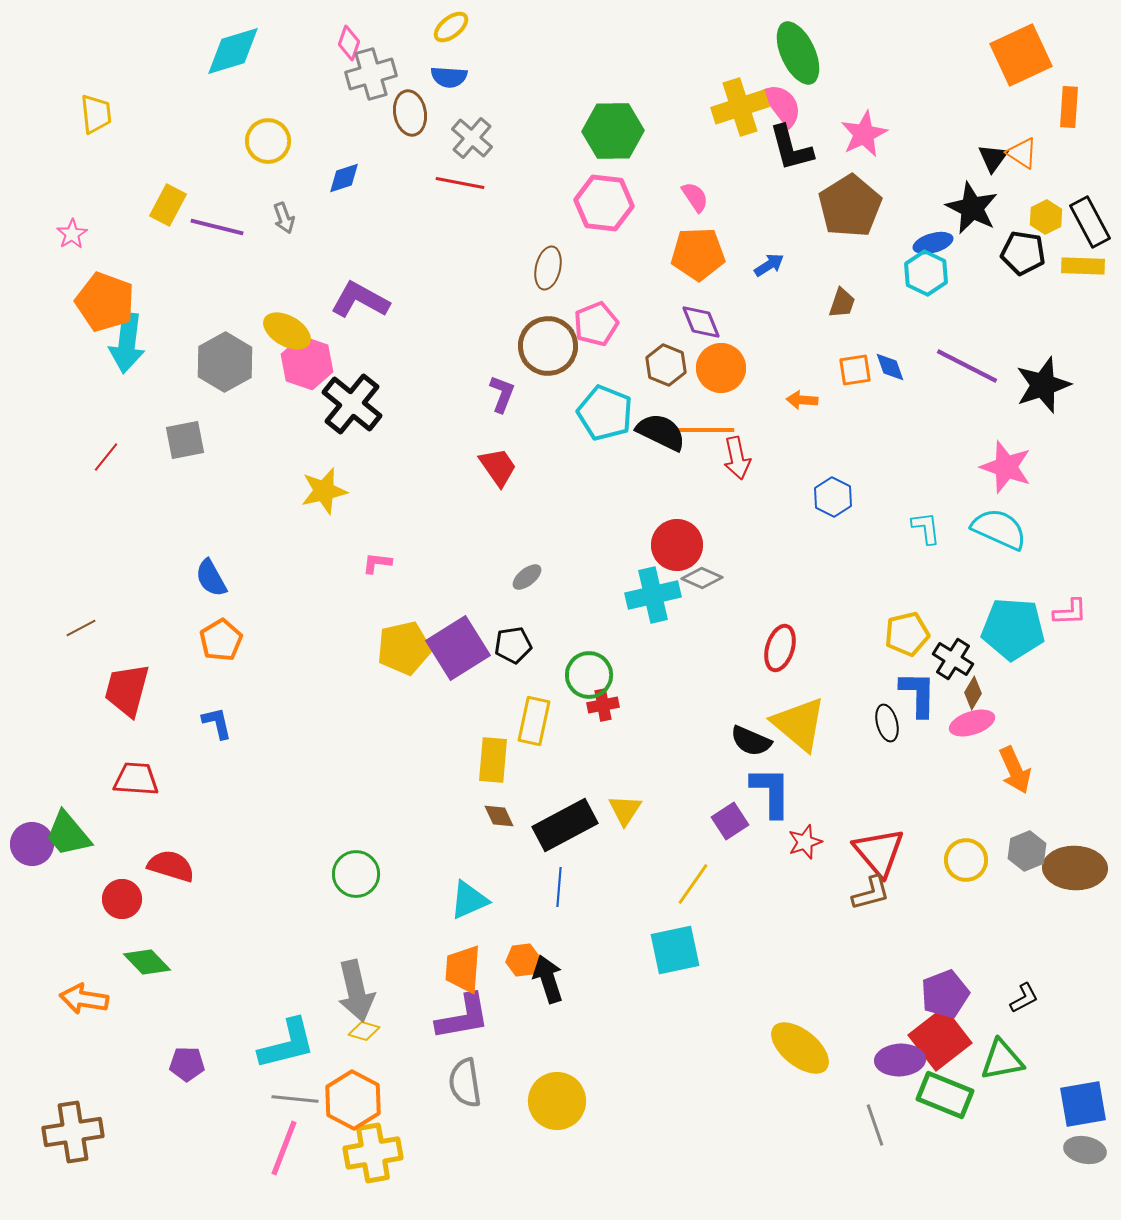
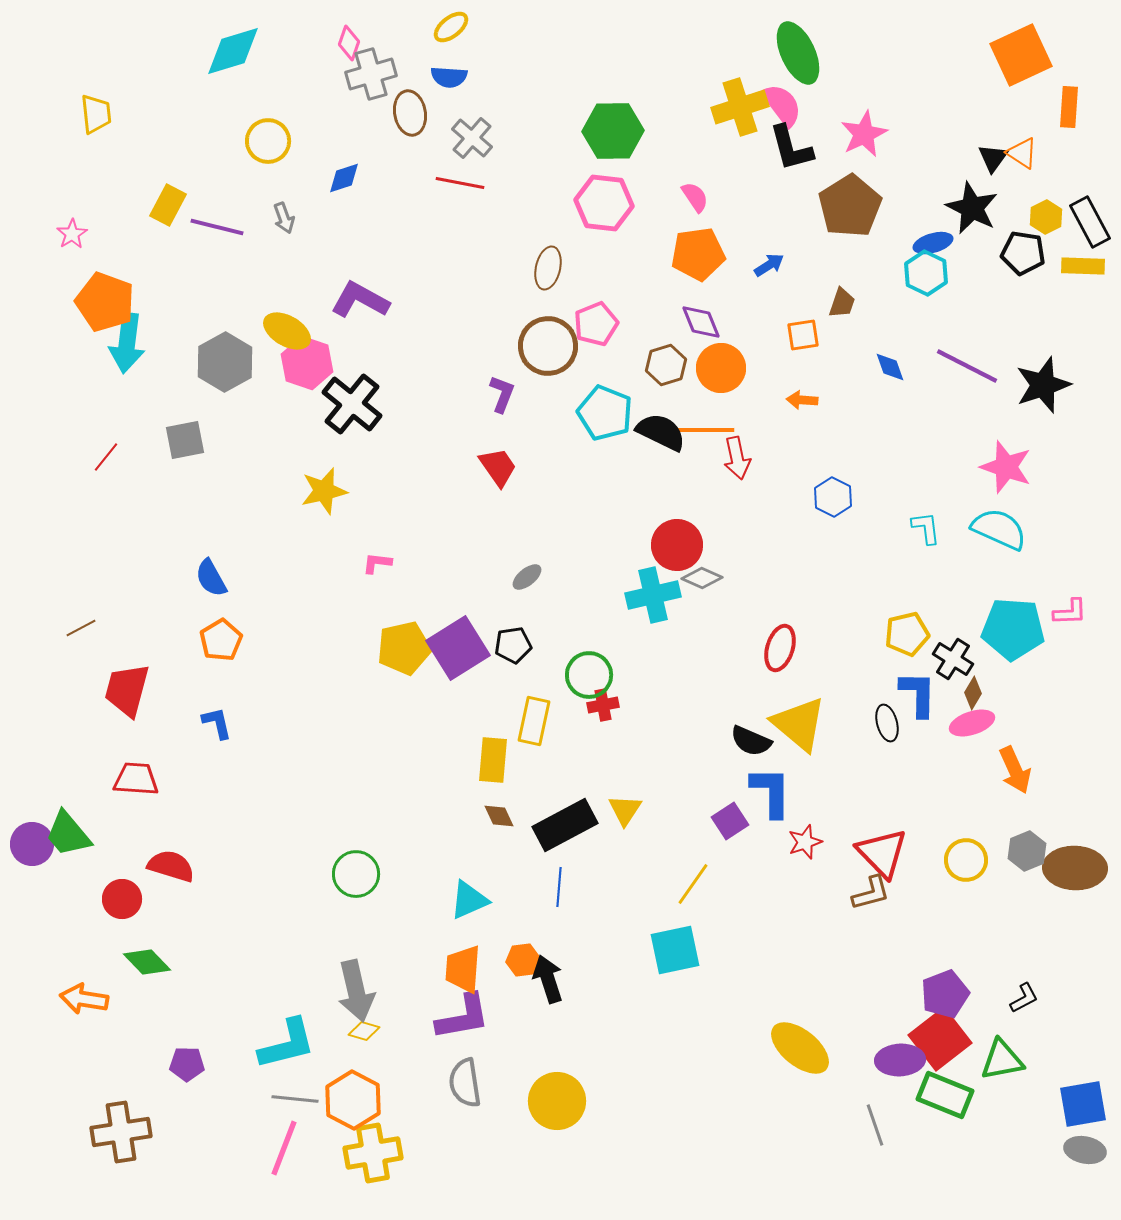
orange pentagon at (698, 254): rotated 6 degrees counterclockwise
brown hexagon at (666, 365): rotated 21 degrees clockwise
orange square at (855, 370): moved 52 px left, 35 px up
red triangle at (879, 852): moved 3 px right, 1 px down; rotated 4 degrees counterclockwise
brown cross at (73, 1132): moved 48 px right
